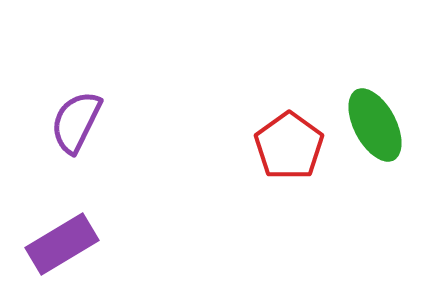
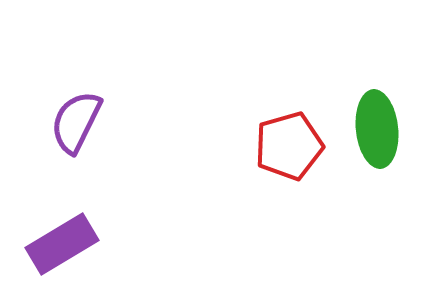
green ellipse: moved 2 px right, 4 px down; rotated 22 degrees clockwise
red pentagon: rotated 20 degrees clockwise
